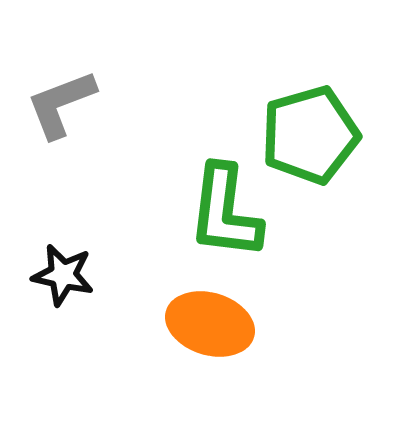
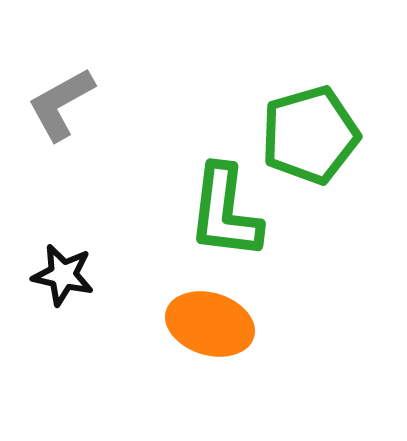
gray L-shape: rotated 8 degrees counterclockwise
